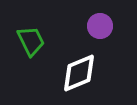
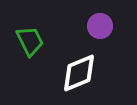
green trapezoid: moved 1 px left
